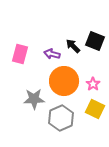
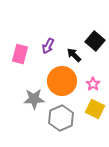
black square: rotated 18 degrees clockwise
black arrow: moved 1 px right, 9 px down
purple arrow: moved 4 px left, 8 px up; rotated 77 degrees counterclockwise
orange circle: moved 2 px left
